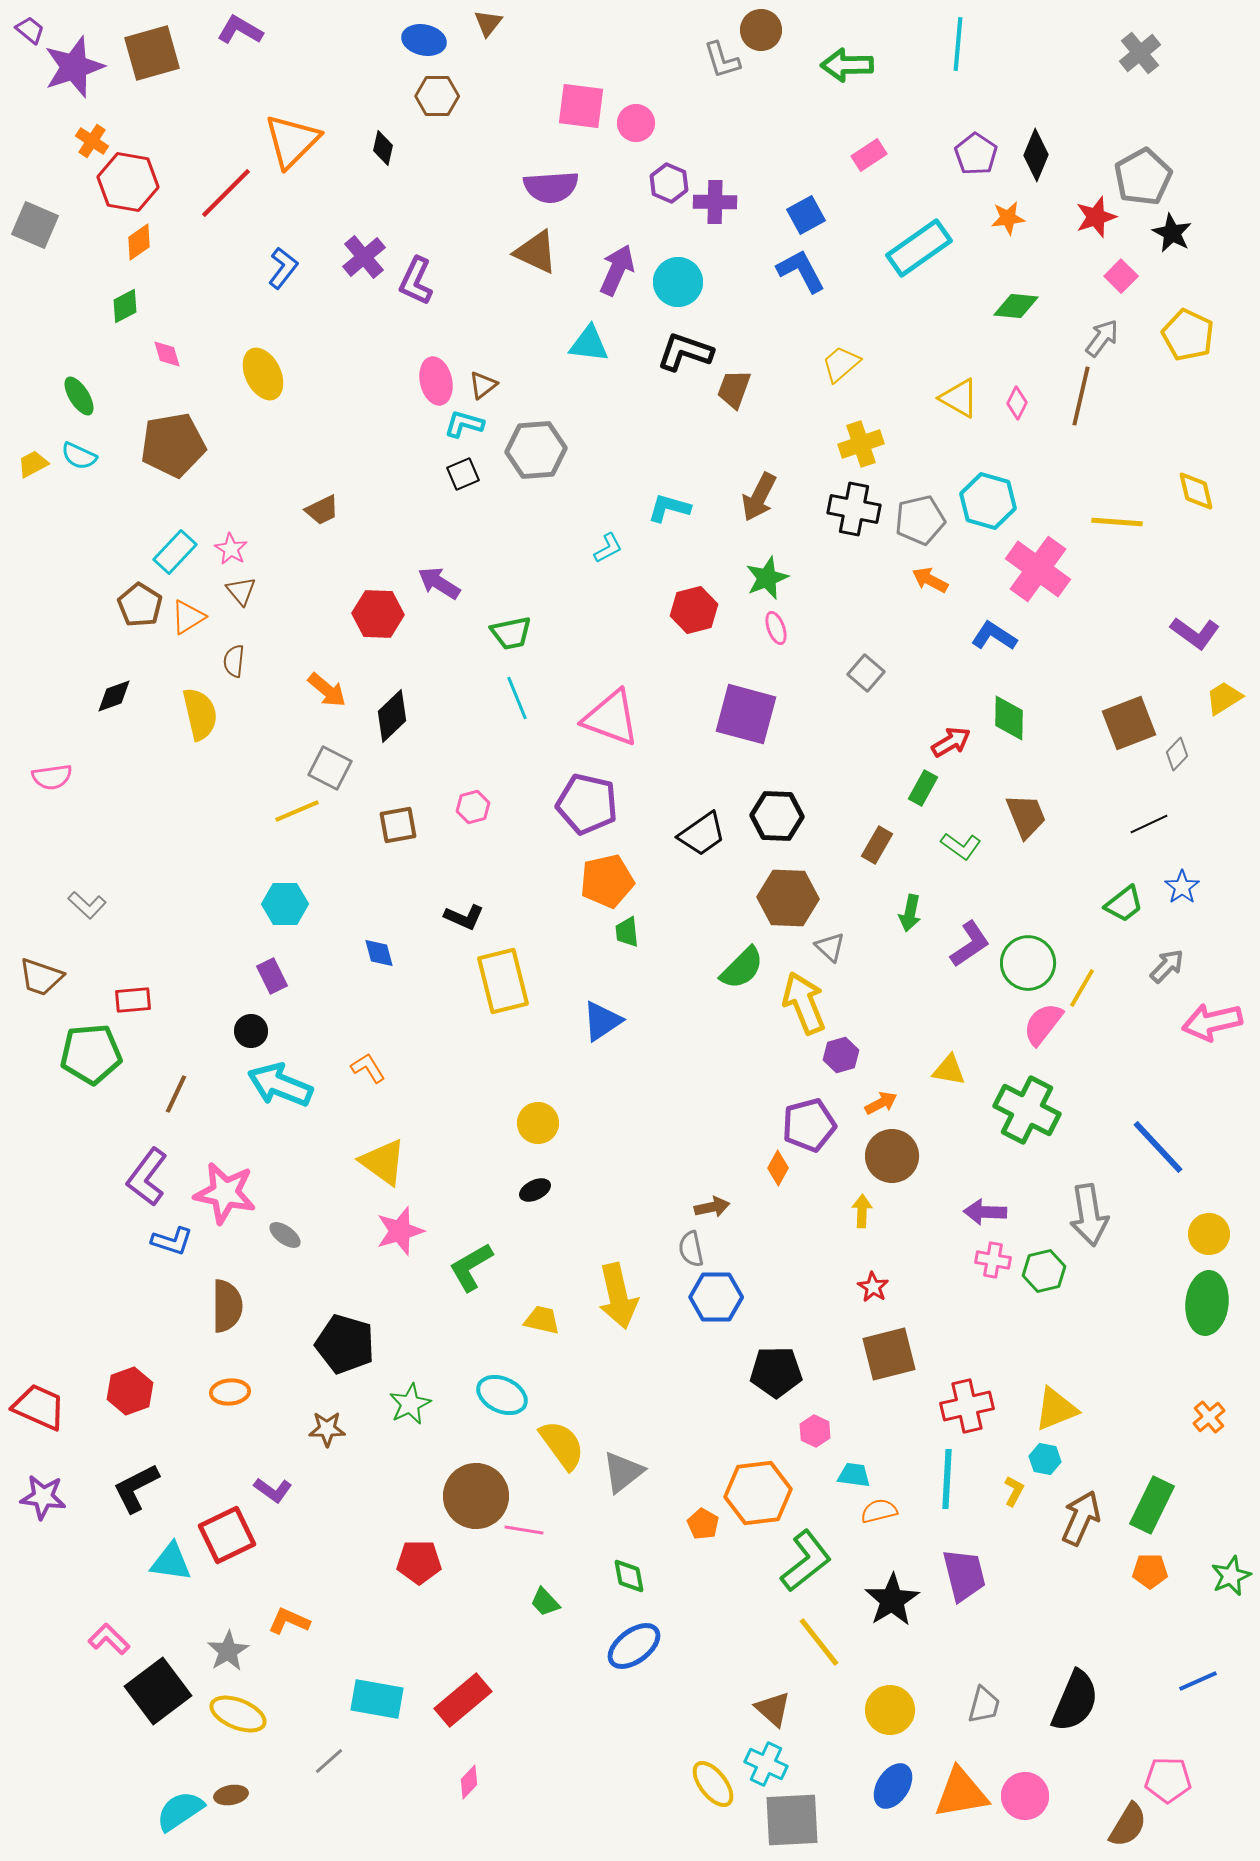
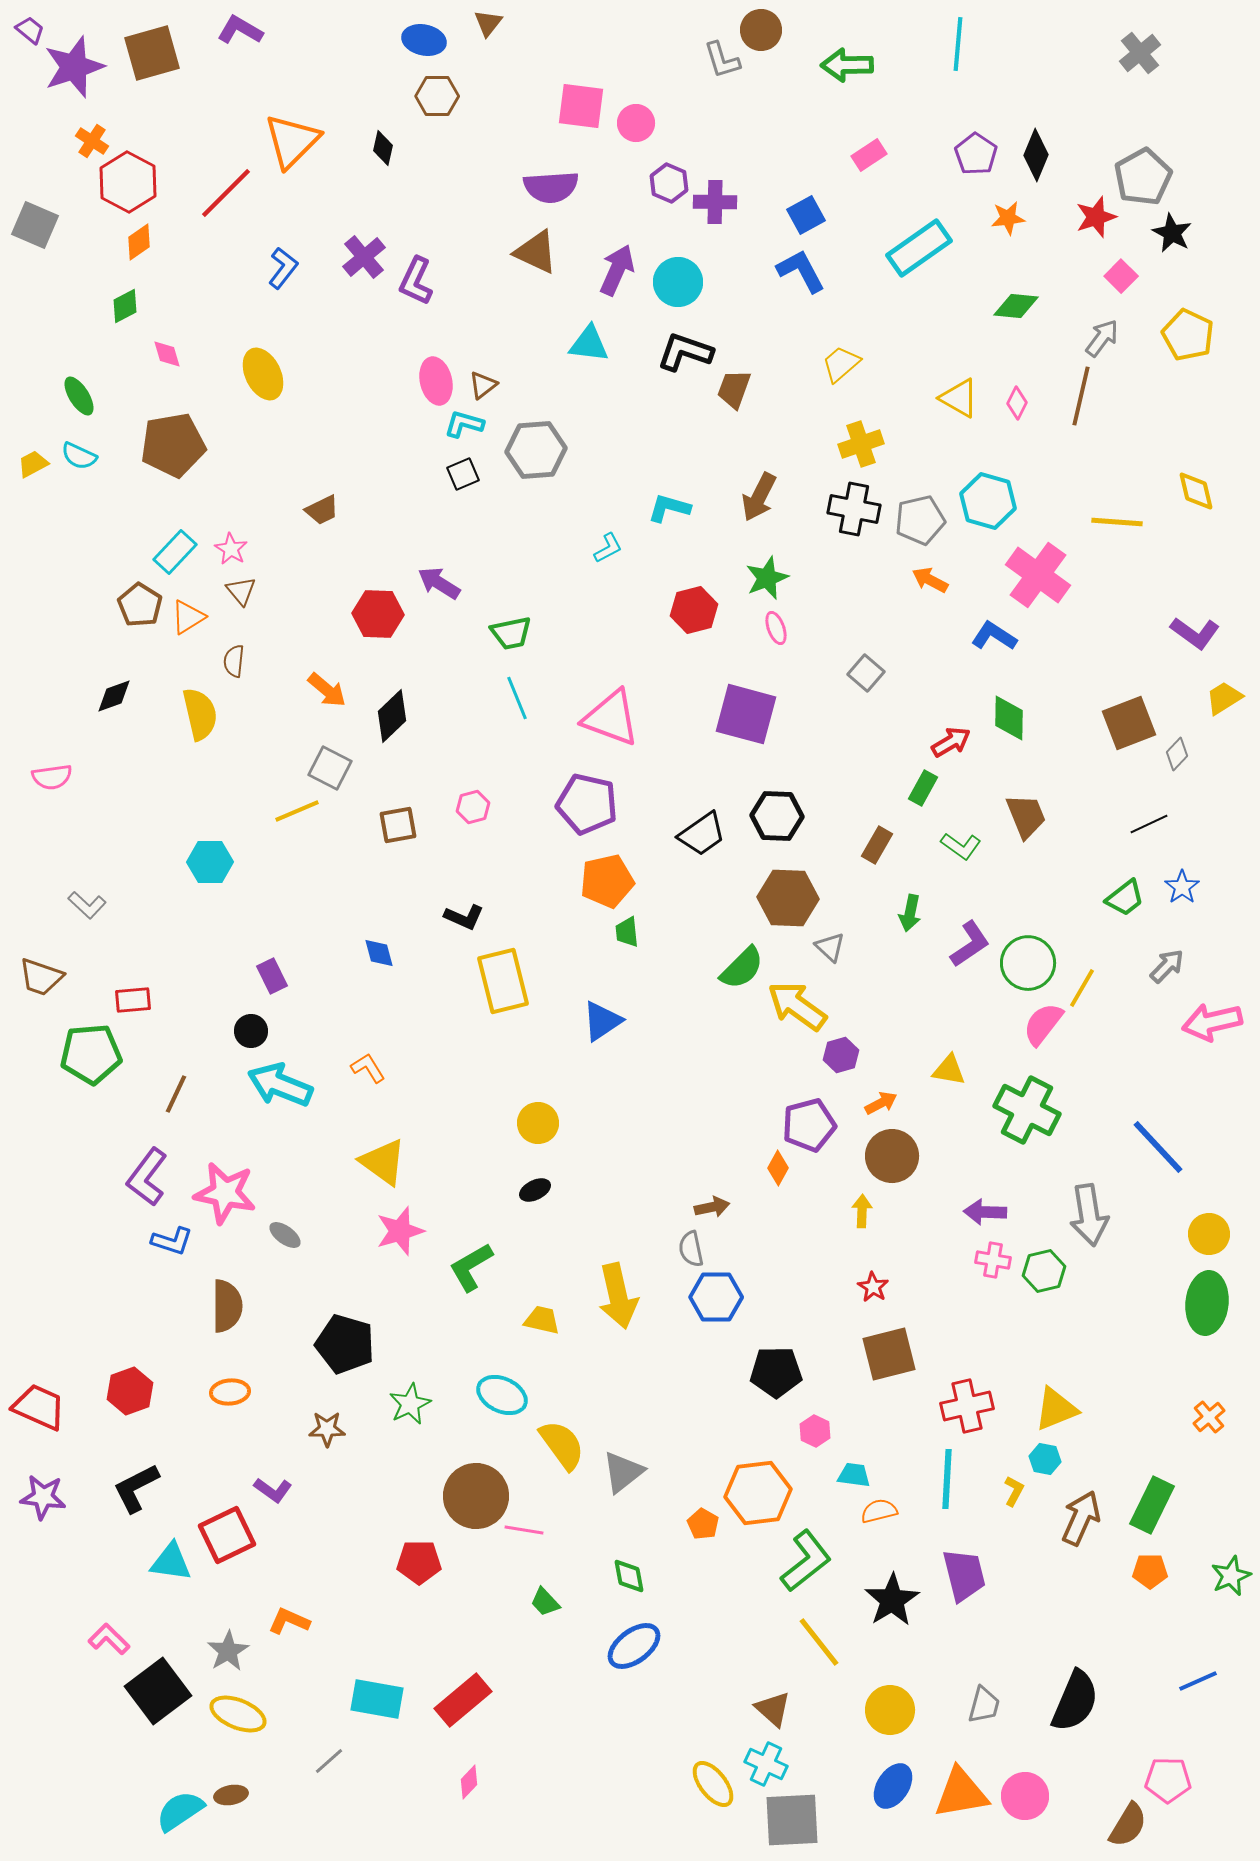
red hexagon at (128, 182): rotated 18 degrees clockwise
pink cross at (1038, 569): moved 6 px down
cyan hexagon at (285, 904): moved 75 px left, 42 px up
green trapezoid at (1124, 904): moved 1 px right, 6 px up
yellow arrow at (804, 1003): moved 7 px left, 3 px down; rotated 32 degrees counterclockwise
